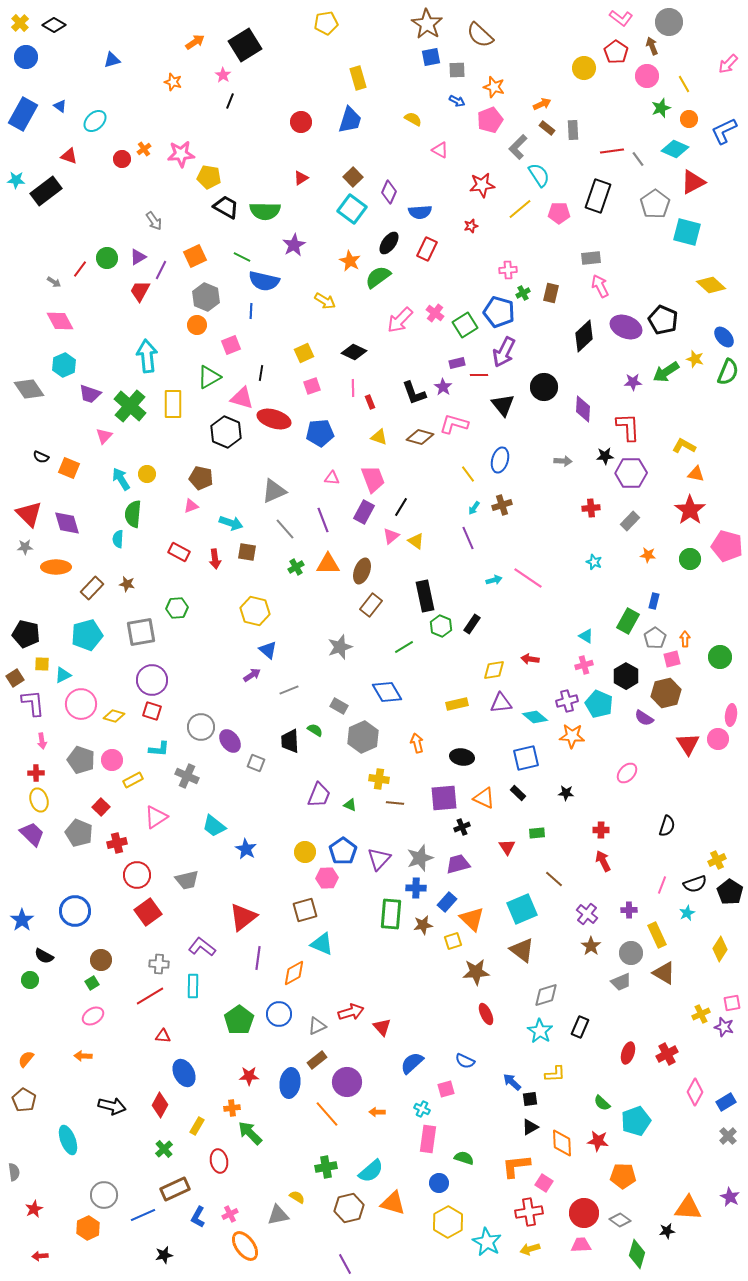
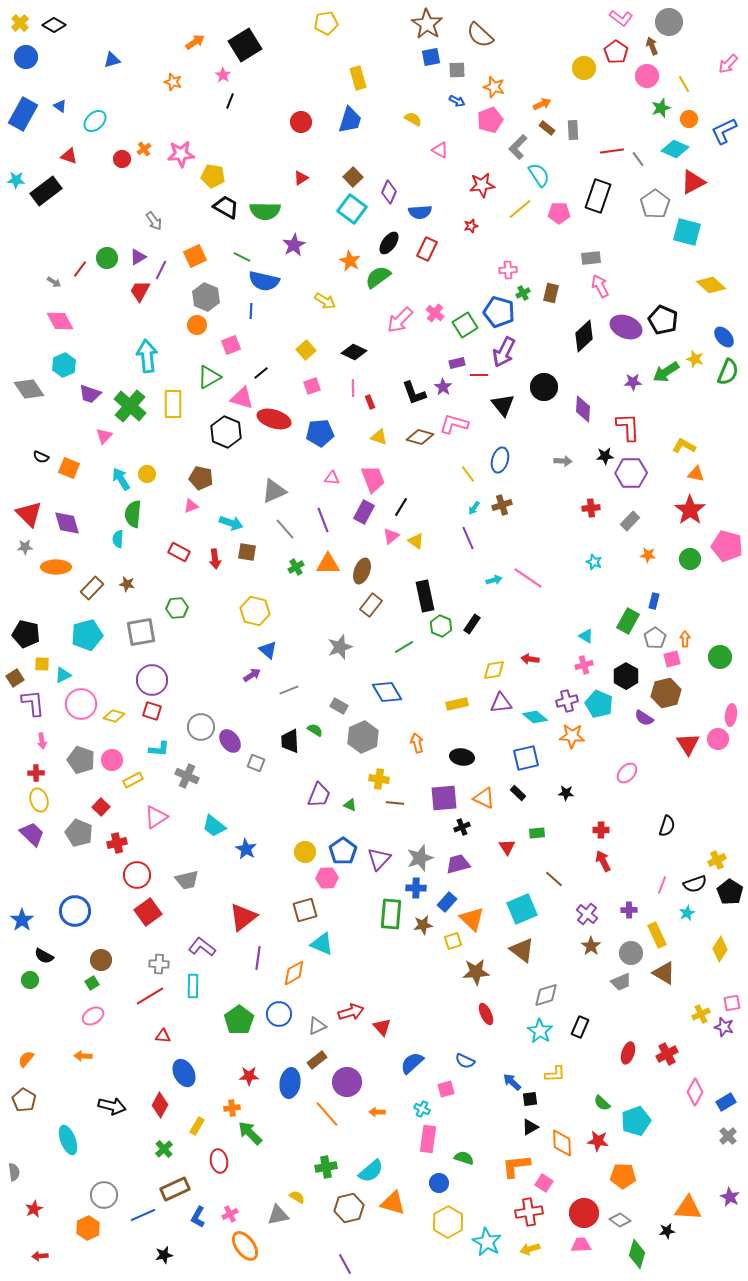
yellow pentagon at (209, 177): moved 4 px right, 1 px up
yellow square at (304, 353): moved 2 px right, 3 px up; rotated 18 degrees counterclockwise
black line at (261, 373): rotated 42 degrees clockwise
